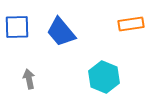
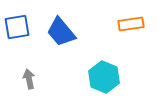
blue square: rotated 8 degrees counterclockwise
